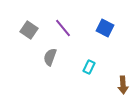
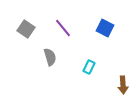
gray square: moved 3 px left, 1 px up
gray semicircle: rotated 144 degrees clockwise
